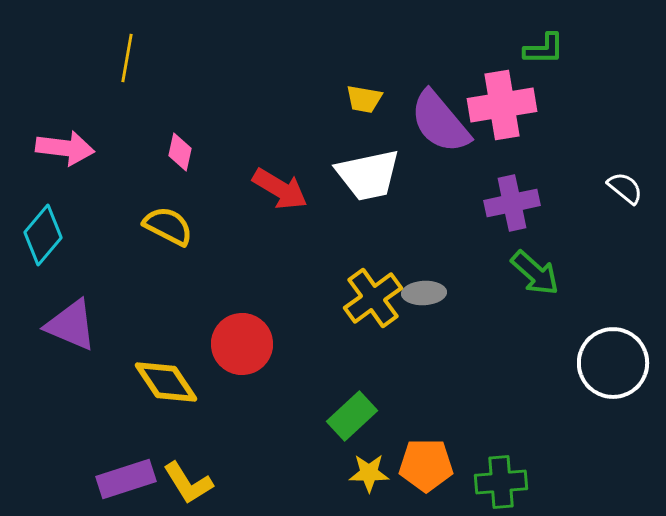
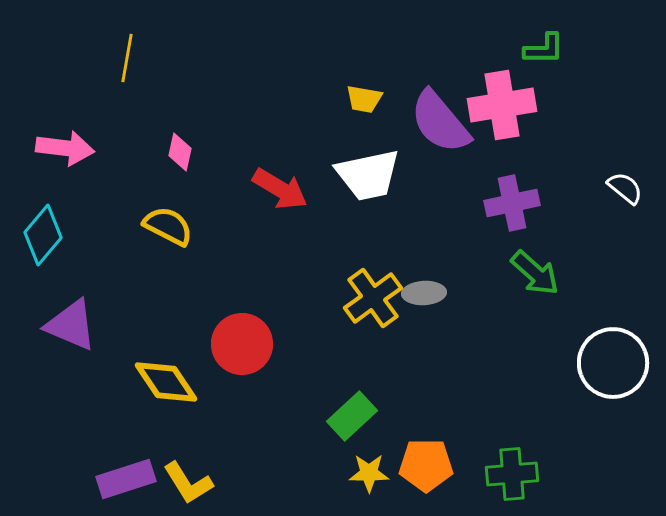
green cross: moved 11 px right, 8 px up
